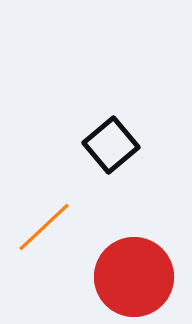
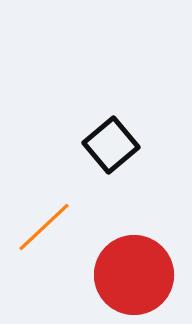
red circle: moved 2 px up
